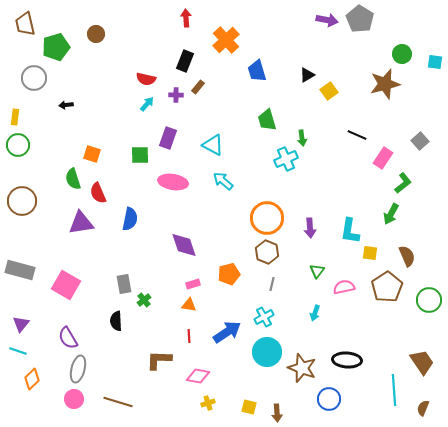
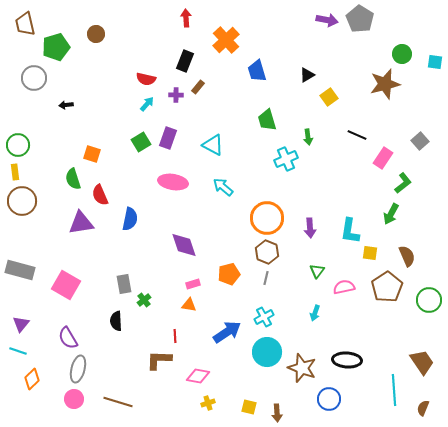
yellow square at (329, 91): moved 6 px down
yellow rectangle at (15, 117): moved 55 px down; rotated 14 degrees counterclockwise
green arrow at (302, 138): moved 6 px right, 1 px up
green square at (140, 155): moved 1 px right, 13 px up; rotated 30 degrees counterclockwise
cyan arrow at (223, 181): moved 6 px down
red semicircle at (98, 193): moved 2 px right, 2 px down
gray line at (272, 284): moved 6 px left, 6 px up
red line at (189, 336): moved 14 px left
